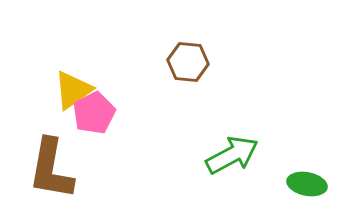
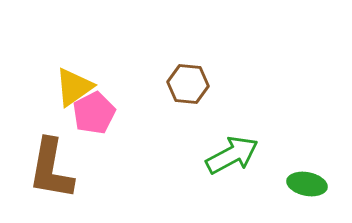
brown hexagon: moved 22 px down
yellow triangle: moved 1 px right, 3 px up
